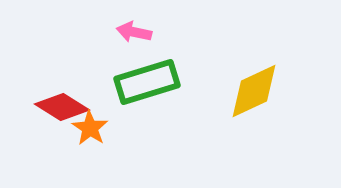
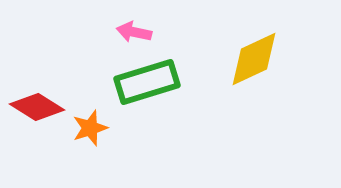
yellow diamond: moved 32 px up
red diamond: moved 25 px left
orange star: rotated 21 degrees clockwise
